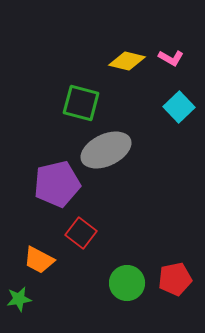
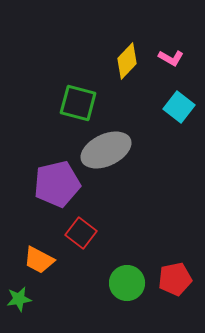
yellow diamond: rotated 60 degrees counterclockwise
green square: moved 3 px left
cyan square: rotated 8 degrees counterclockwise
